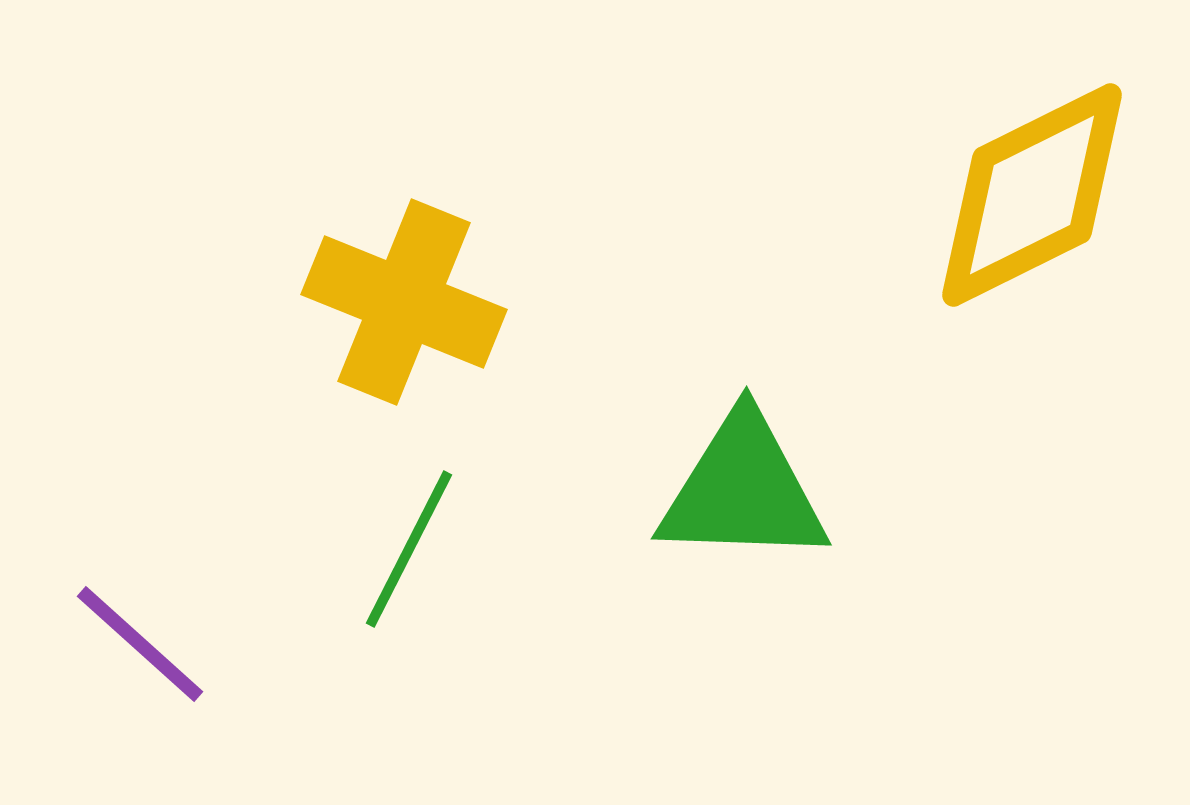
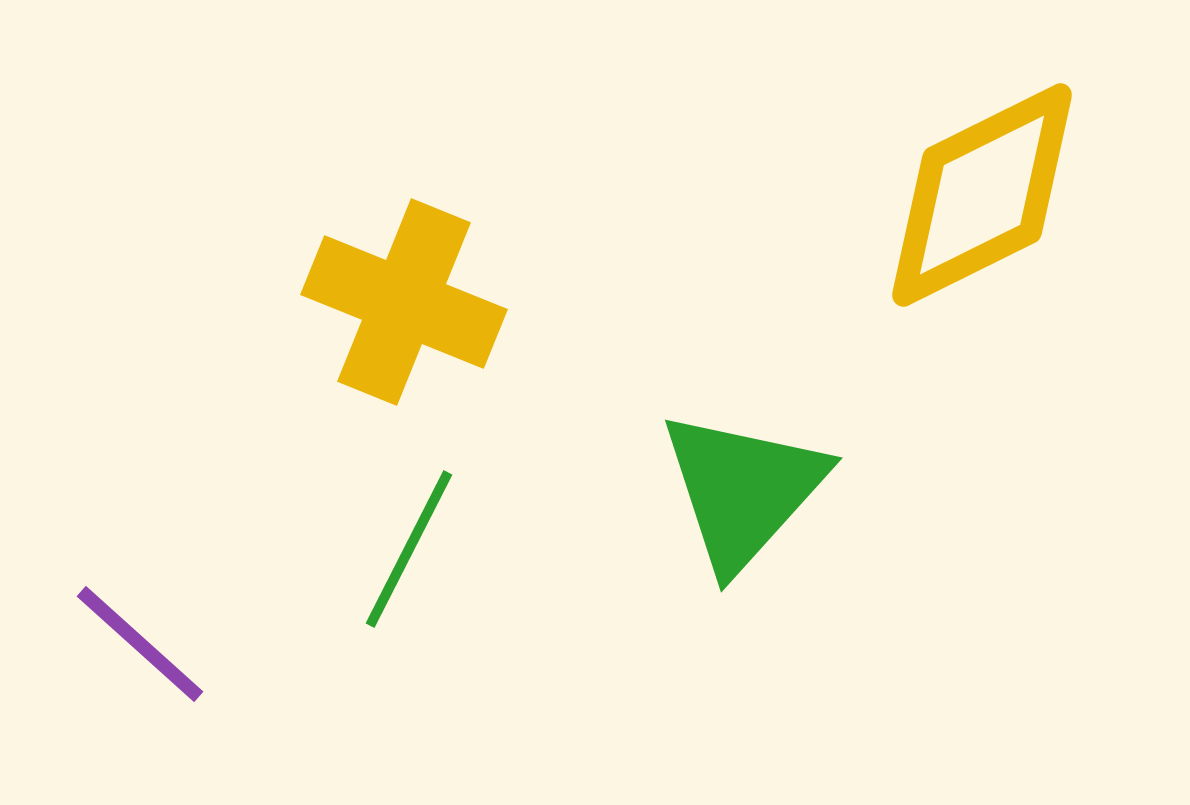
yellow diamond: moved 50 px left
green triangle: rotated 50 degrees counterclockwise
